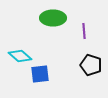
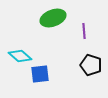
green ellipse: rotated 20 degrees counterclockwise
